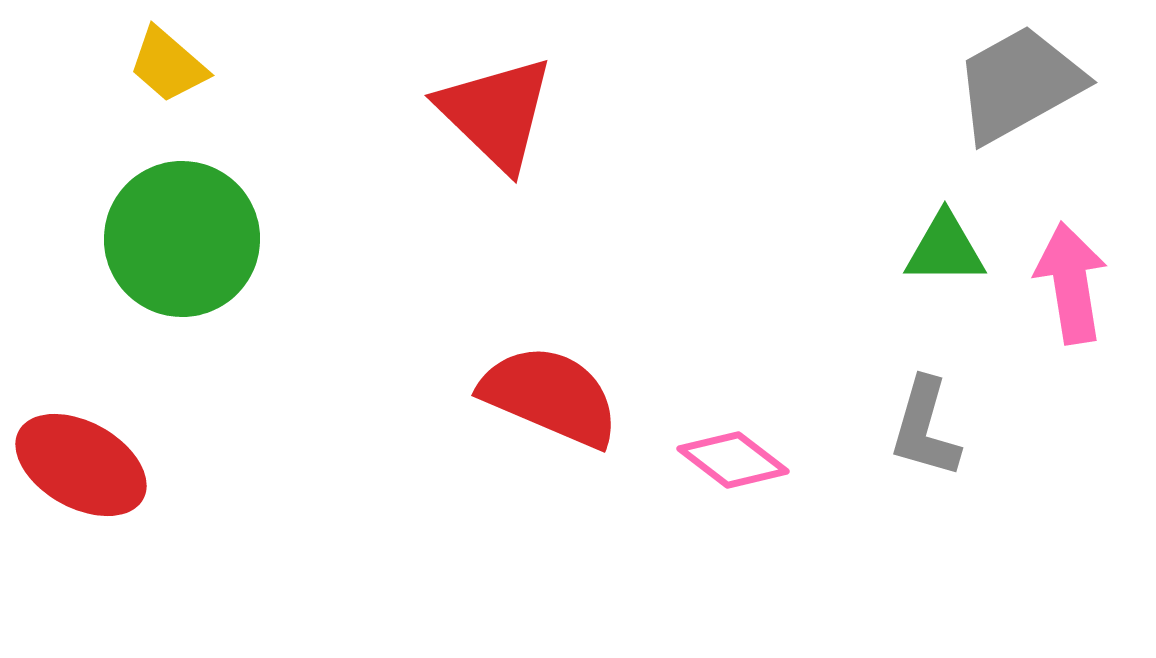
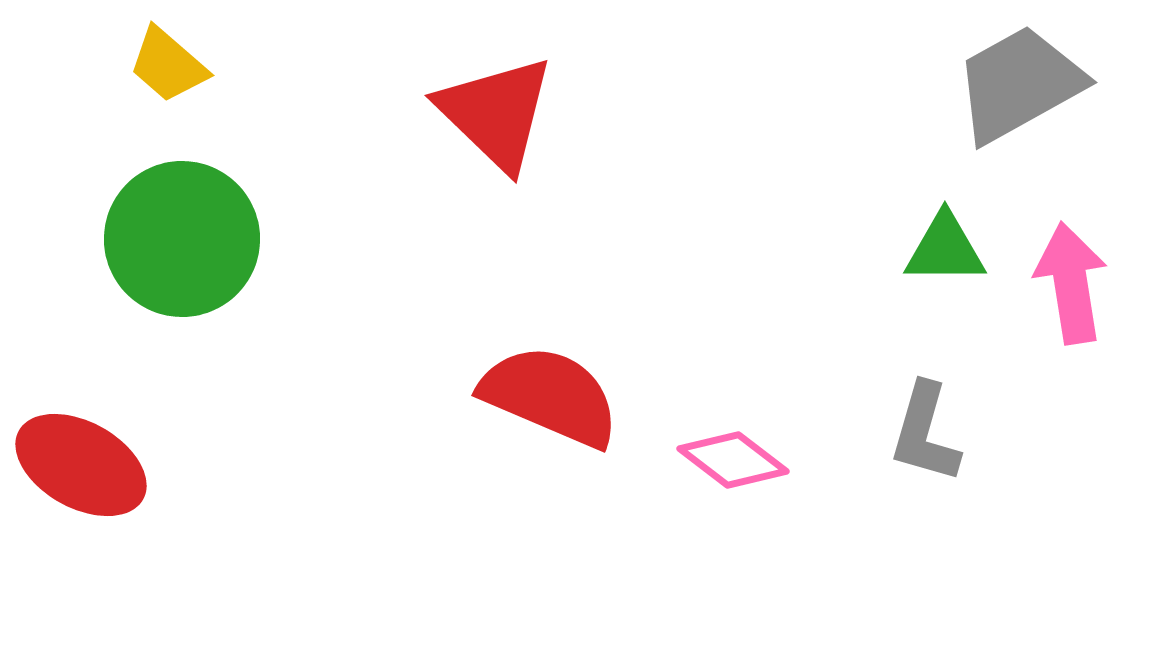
gray L-shape: moved 5 px down
